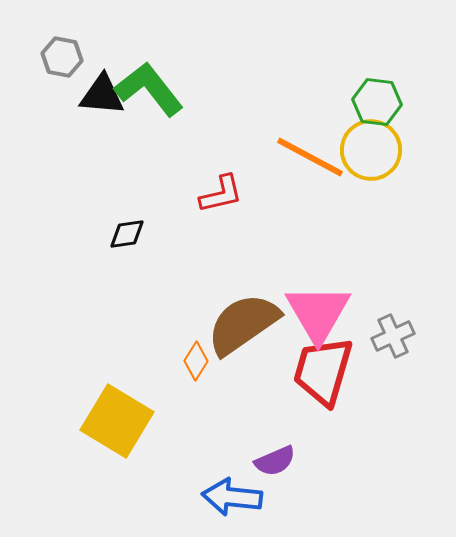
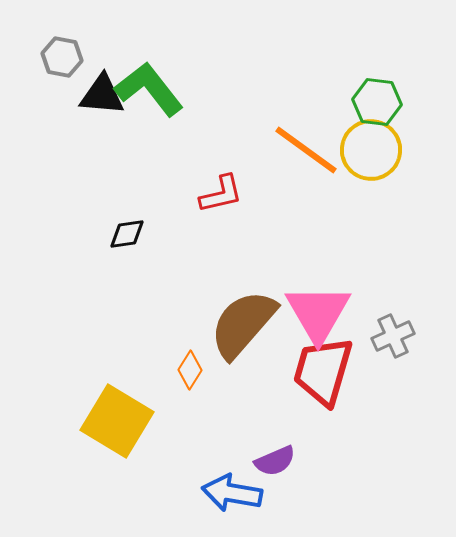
orange line: moved 4 px left, 7 px up; rotated 8 degrees clockwise
brown semicircle: rotated 14 degrees counterclockwise
orange diamond: moved 6 px left, 9 px down
blue arrow: moved 4 px up; rotated 4 degrees clockwise
